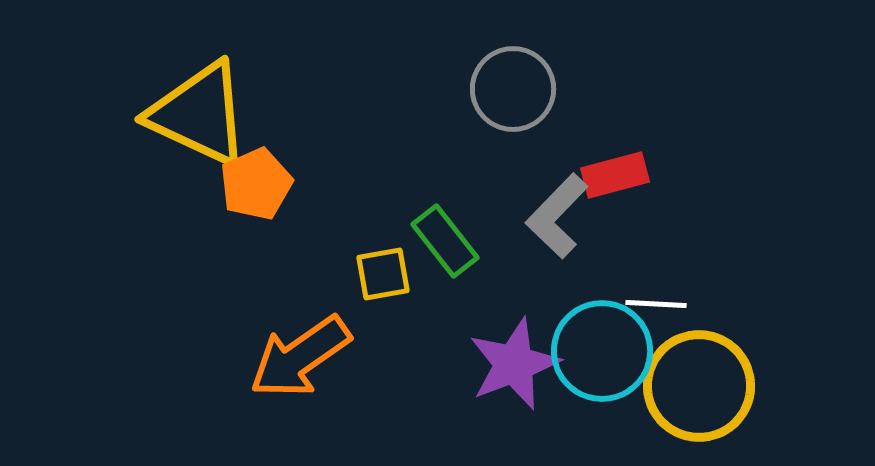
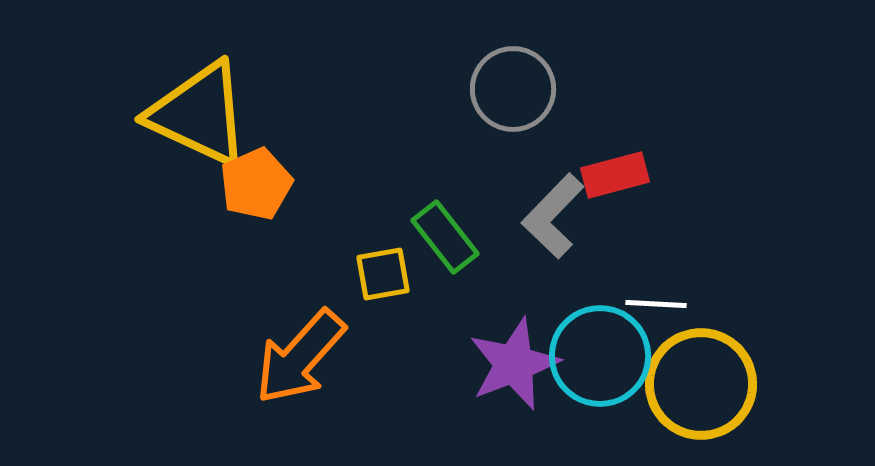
gray L-shape: moved 4 px left
green rectangle: moved 4 px up
cyan circle: moved 2 px left, 5 px down
orange arrow: rotated 13 degrees counterclockwise
yellow circle: moved 2 px right, 2 px up
